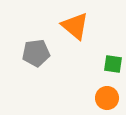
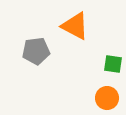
orange triangle: rotated 12 degrees counterclockwise
gray pentagon: moved 2 px up
